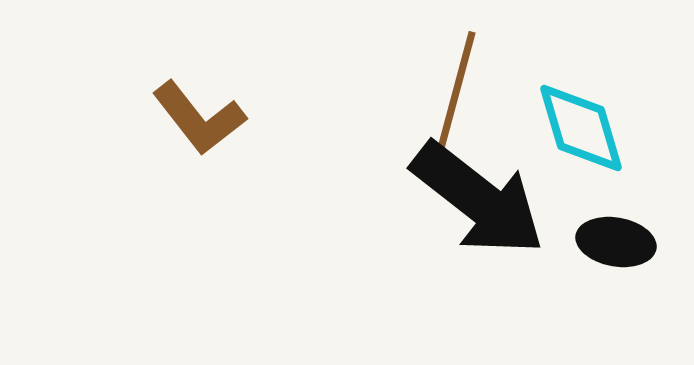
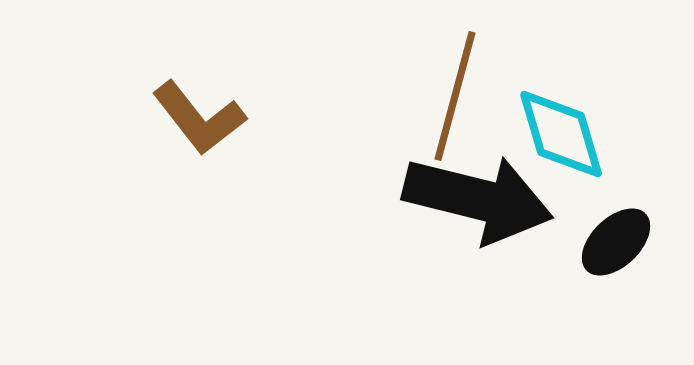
cyan diamond: moved 20 px left, 6 px down
black arrow: rotated 24 degrees counterclockwise
black ellipse: rotated 54 degrees counterclockwise
